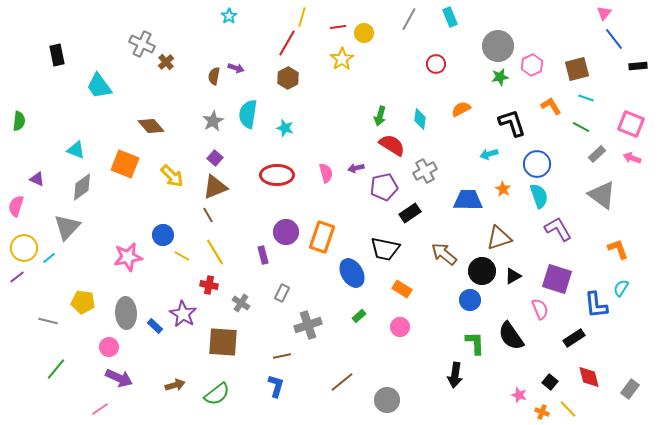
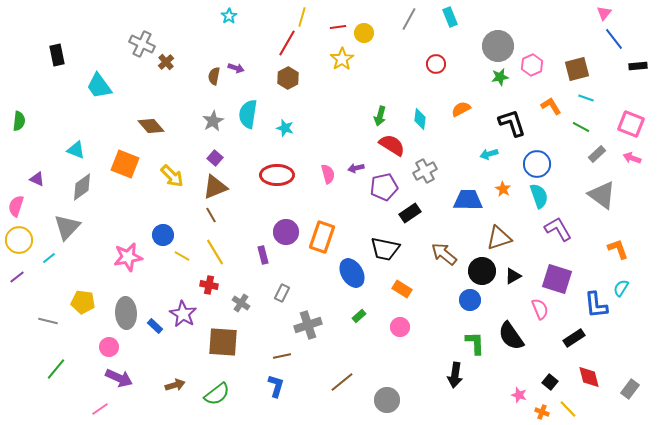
pink semicircle at (326, 173): moved 2 px right, 1 px down
brown line at (208, 215): moved 3 px right
yellow circle at (24, 248): moved 5 px left, 8 px up
